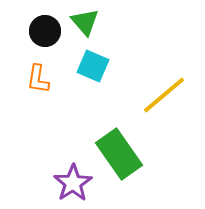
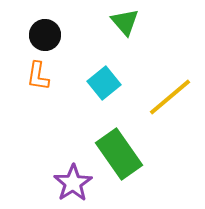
green triangle: moved 40 px right
black circle: moved 4 px down
cyan square: moved 11 px right, 17 px down; rotated 28 degrees clockwise
orange L-shape: moved 3 px up
yellow line: moved 6 px right, 2 px down
